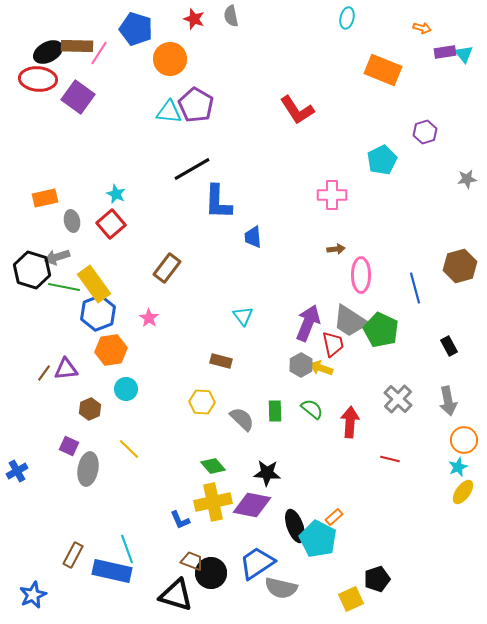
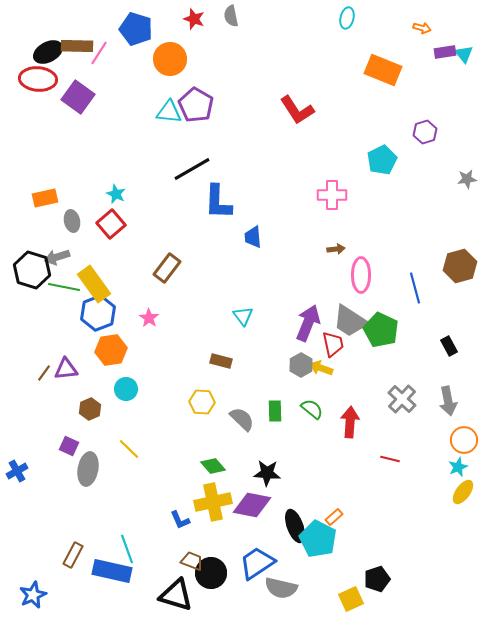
gray cross at (398, 399): moved 4 px right
